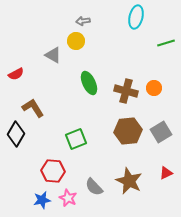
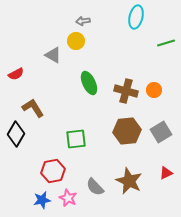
orange circle: moved 2 px down
brown hexagon: moved 1 px left
green square: rotated 15 degrees clockwise
red hexagon: rotated 15 degrees counterclockwise
gray semicircle: moved 1 px right
